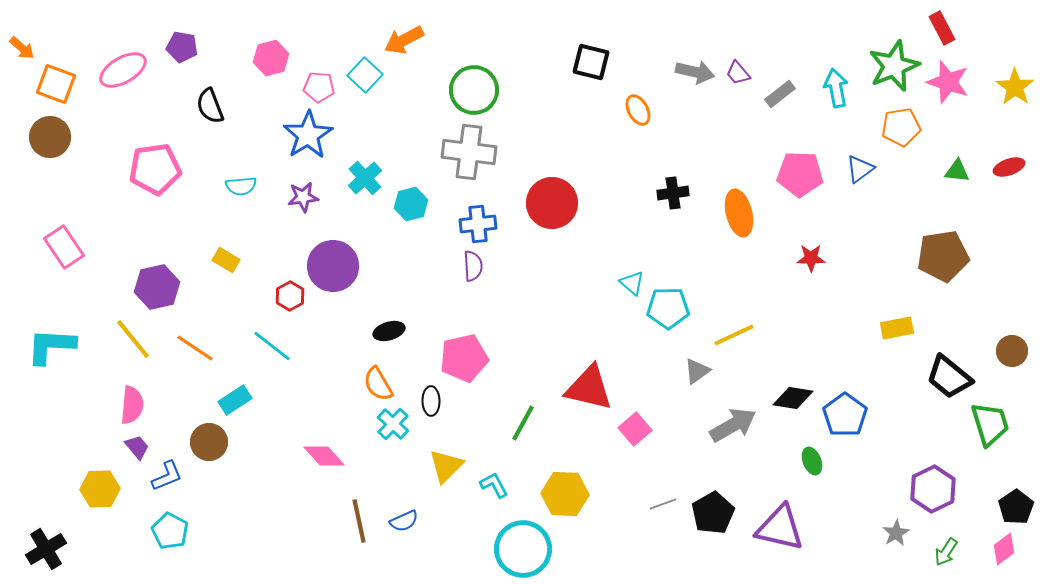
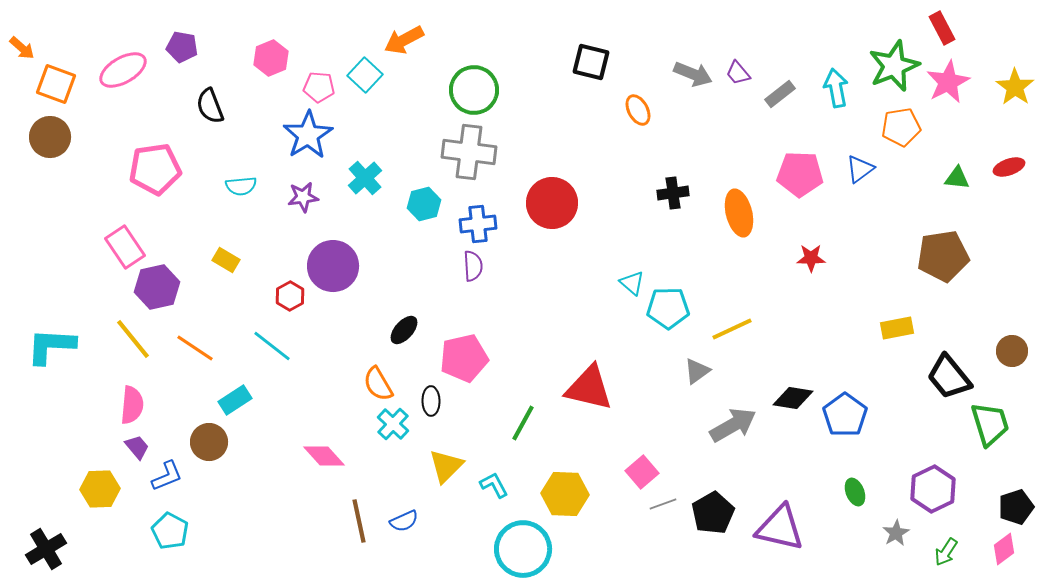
pink hexagon at (271, 58): rotated 8 degrees counterclockwise
gray arrow at (695, 72): moved 2 px left, 2 px down; rotated 9 degrees clockwise
pink star at (948, 82): rotated 27 degrees clockwise
green triangle at (957, 171): moved 7 px down
cyan hexagon at (411, 204): moved 13 px right
pink rectangle at (64, 247): moved 61 px right
black ellipse at (389, 331): moved 15 px right, 1 px up; rotated 32 degrees counterclockwise
yellow line at (734, 335): moved 2 px left, 6 px up
black trapezoid at (949, 377): rotated 12 degrees clockwise
pink square at (635, 429): moved 7 px right, 43 px down
green ellipse at (812, 461): moved 43 px right, 31 px down
black pentagon at (1016, 507): rotated 16 degrees clockwise
